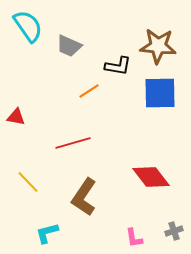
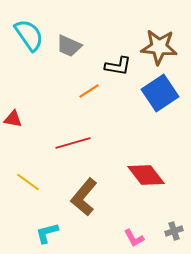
cyan semicircle: moved 1 px right, 9 px down
brown star: moved 1 px right, 1 px down
blue square: rotated 33 degrees counterclockwise
red triangle: moved 3 px left, 2 px down
red diamond: moved 5 px left, 2 px up
yellow line: rotated 10 degrees counterclockwise
brown L-shape: rotated 6 degrees clockwise
pink L-shape: rotated 20 degrees counterclockwise
